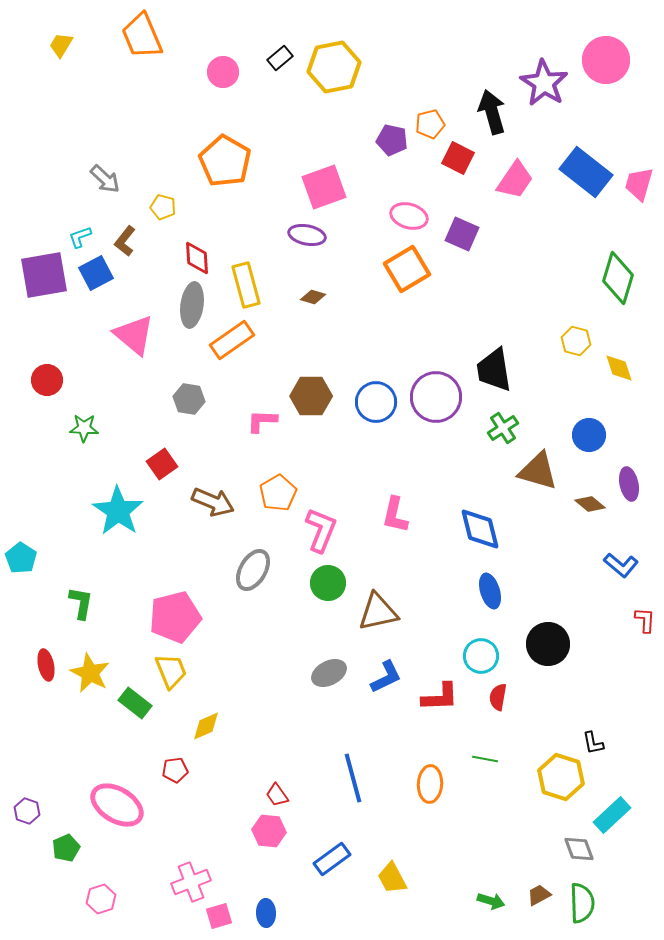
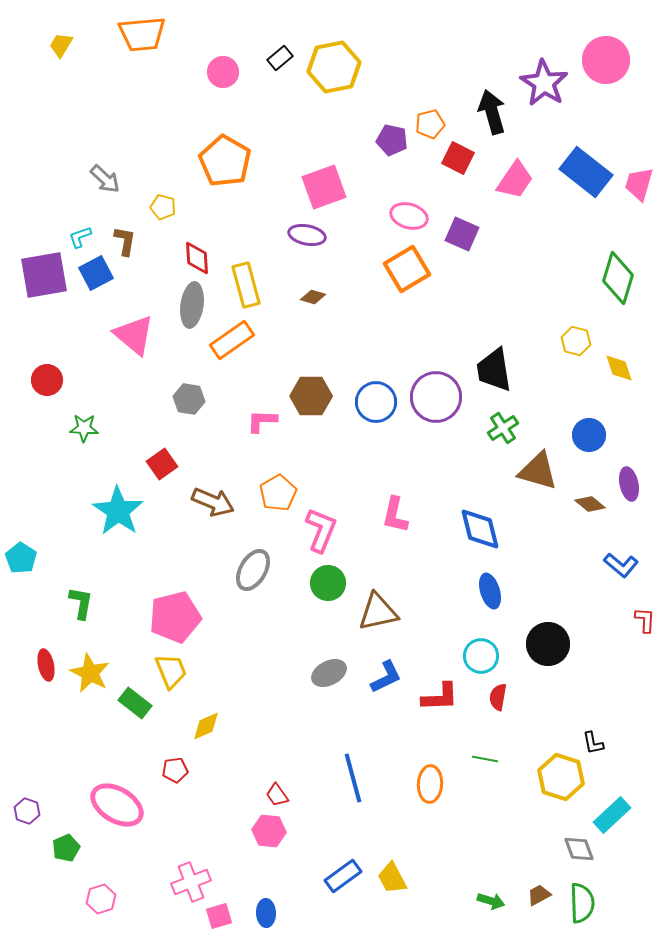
orange trapezoid at (142, 36): moved 2 px up; rotated 72 degrees counterclockwise
brown L-shape at (125, 241): rotated 152 degrees clockwise
blue rectangle at (332, 859): moved 11 px right, 17 px down
